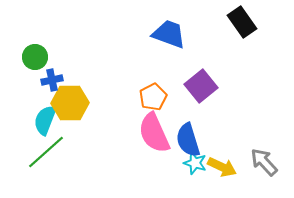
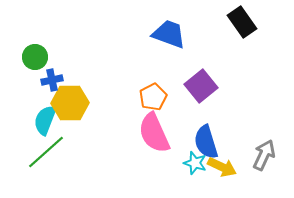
blue semicircle: moved 18 px right, 2 px down
gray arrow: moved 7 px up; rotated 68 degrees clockwise
